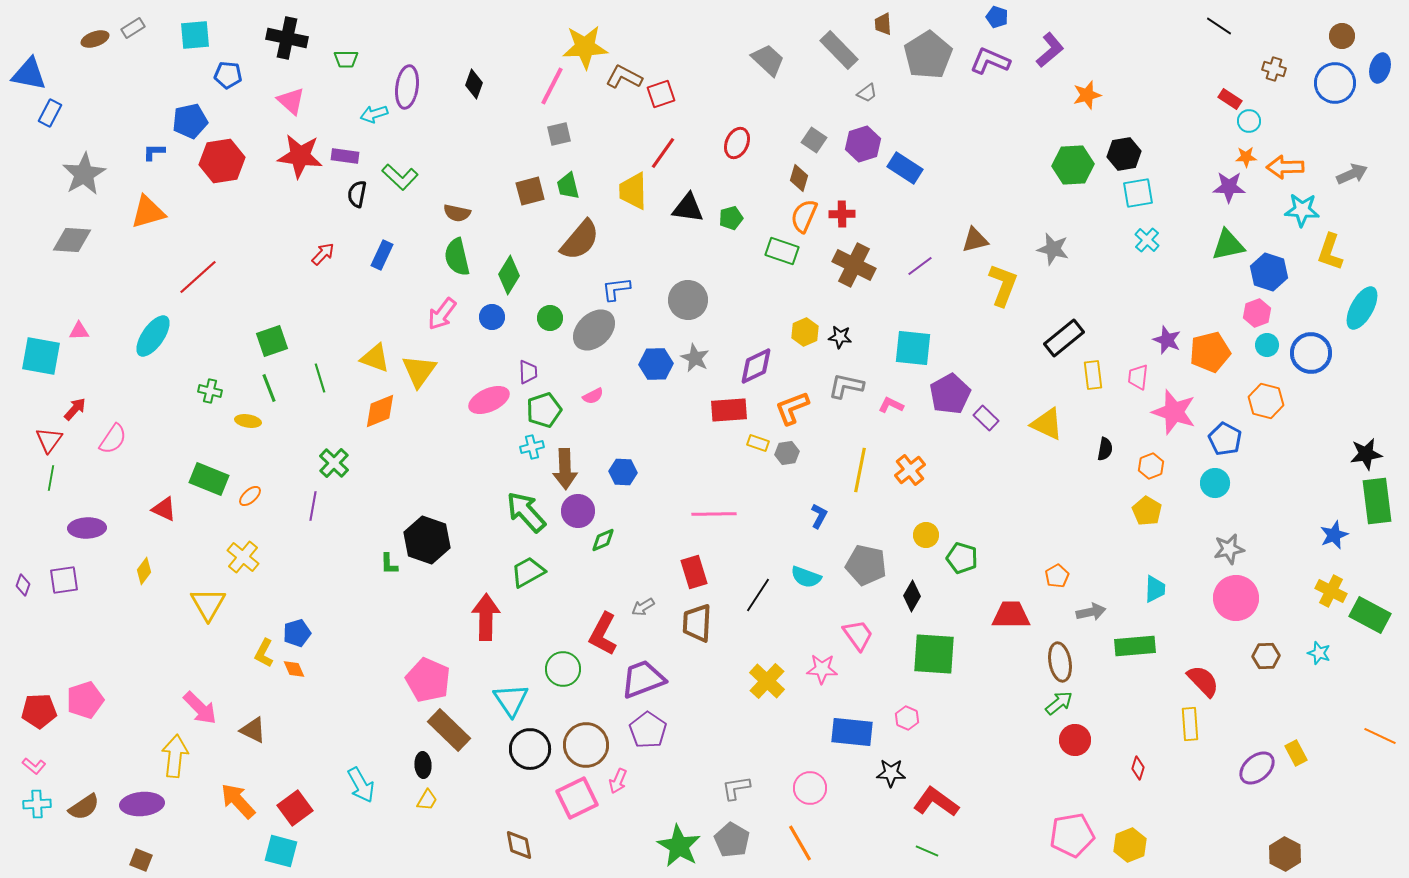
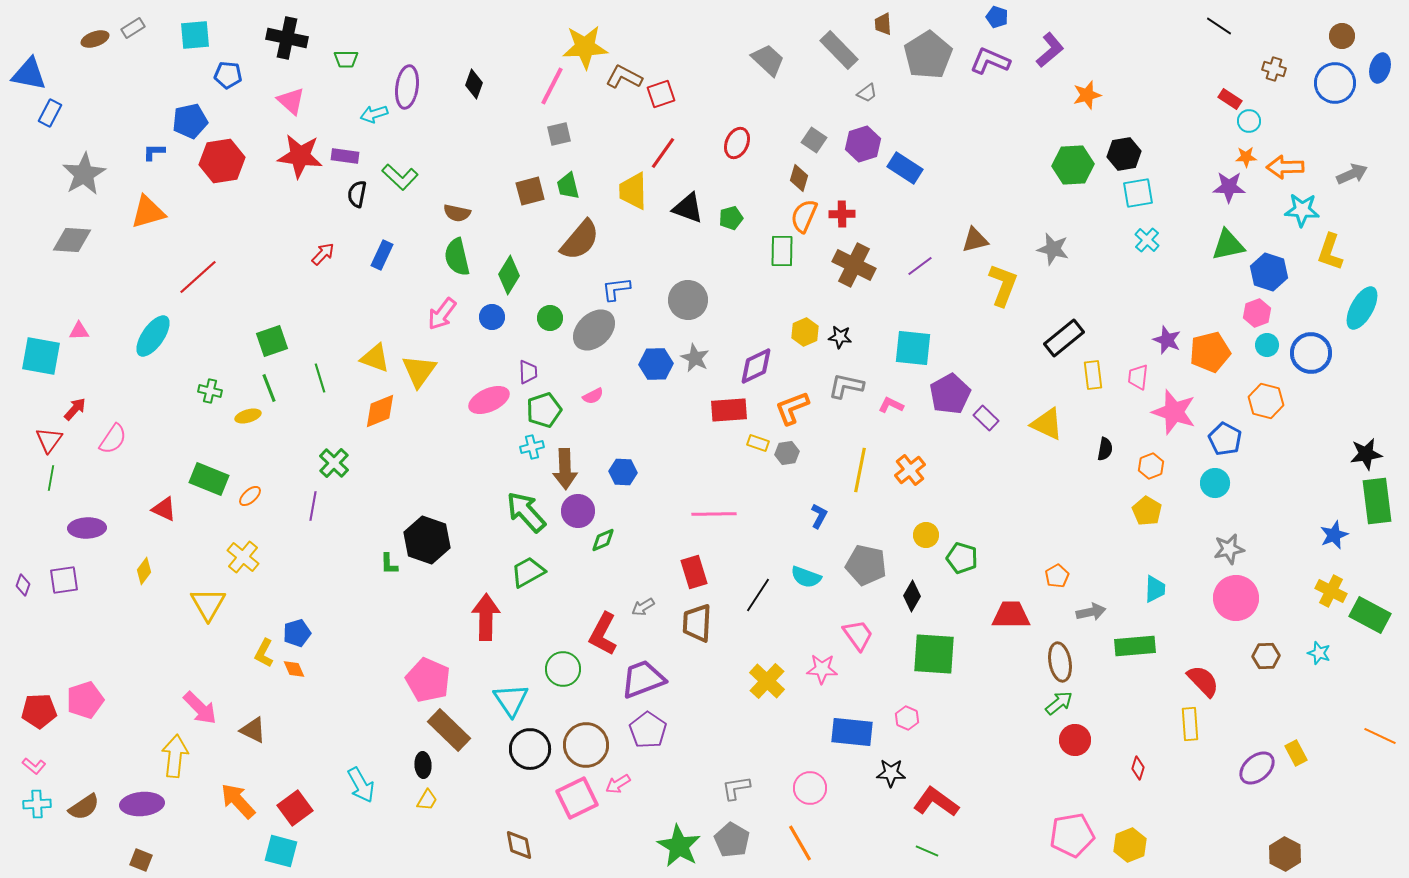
black triangle at (688, 208): rotated 12 degrees clockwise
green rectangle at (782, 251): rotated 72 degrees clockwise
yellow ellipse at (248, 421): moved 5 px up; rotated 25 degrees counterclockwise
pink arrow at (618, 781): moved 3 px down; rotated 35 degrees clockwise
